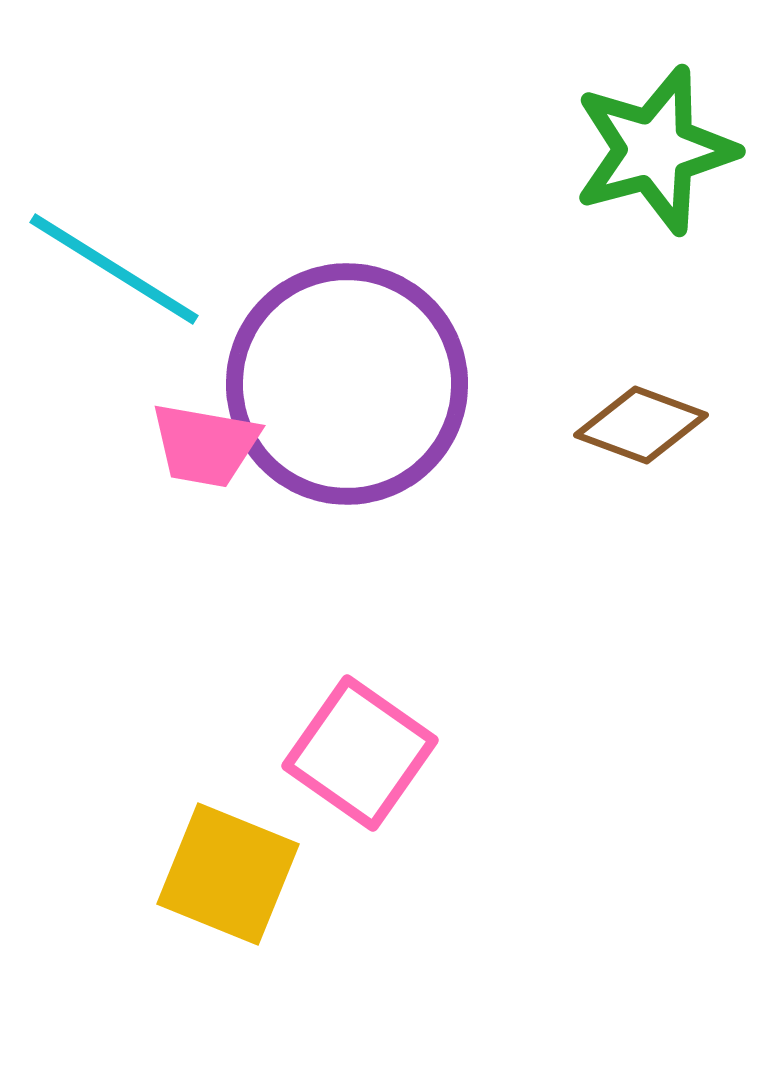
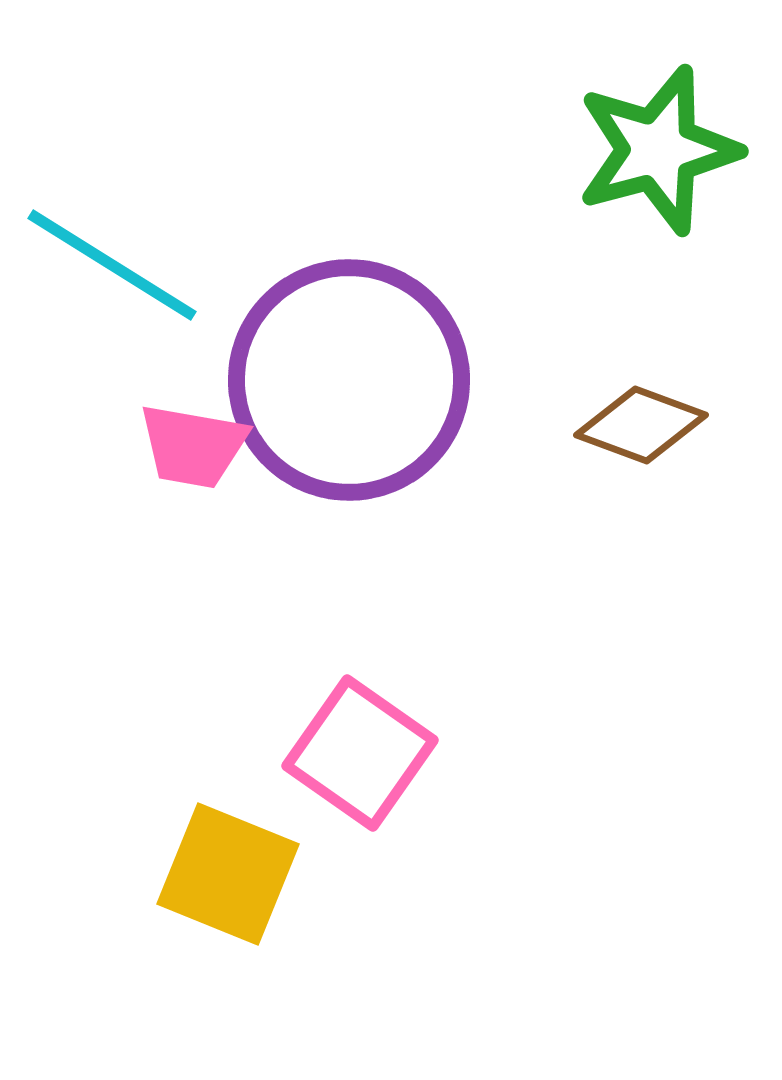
green star: moved 3 px right
cyan line: moved 2 px left, 4 px up
purple circle: moved 2 px right, 4 px up
pink trapezoid: moved 12 px left, 1 px down
